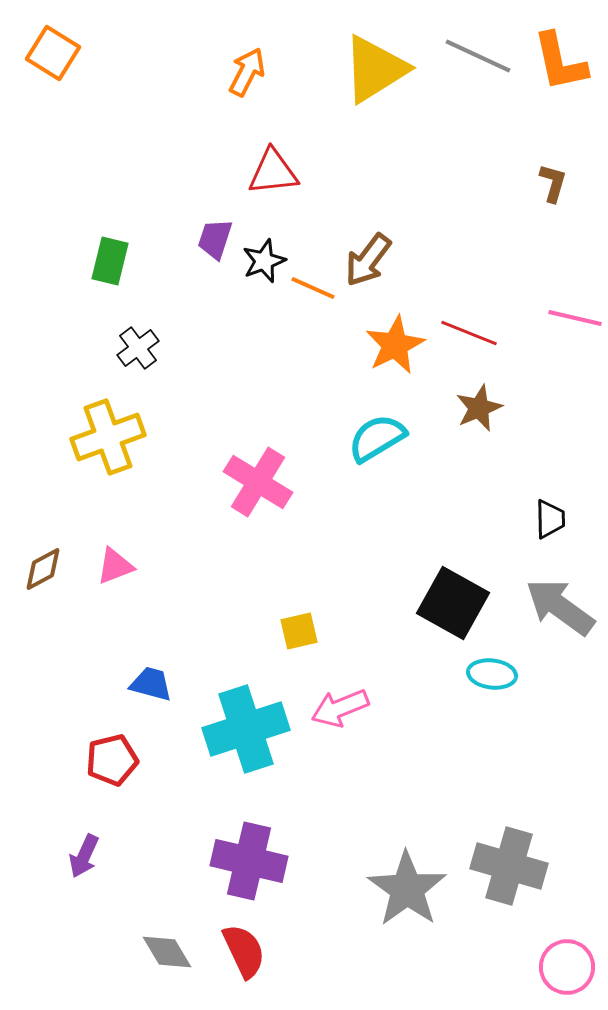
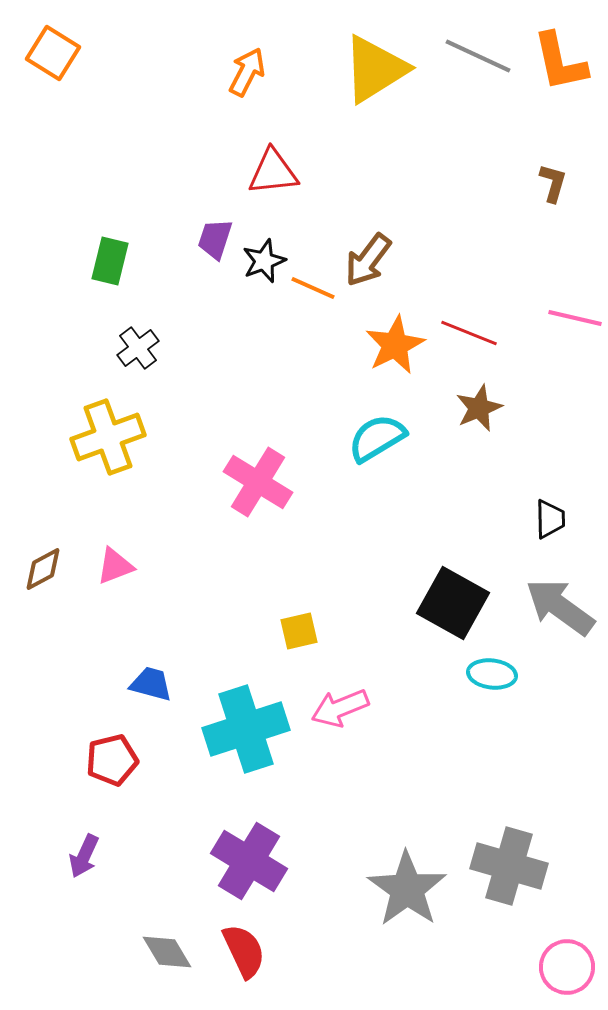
purple cross: rotated 18 degrees clockwise
